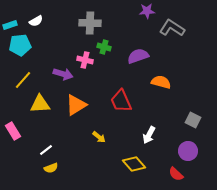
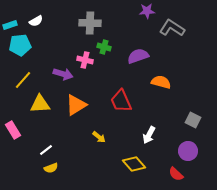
pink rectangle: moved 1 px up
